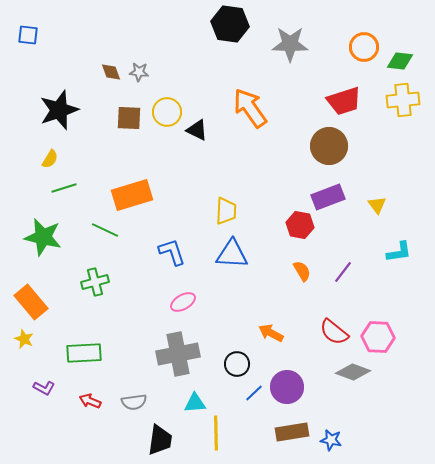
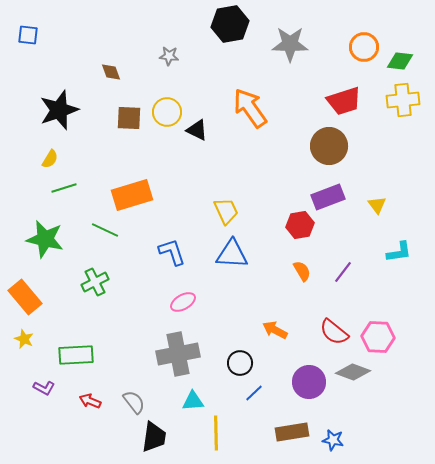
black hexagon at (230, 24): rotated 18 degrees counterclockwise
gray star at (139, 72): moved 30 px right, 16 px up
yellow trapezoid at (226, 211): rotated 28 degrees counterclockwise
red hexagon at (300, 225): rotated 20 degrees counterclockwise
green star at (43, 237): moved 2 px right, 2 px down
green cross at (95, 282): rotated 12 degrees counterclockwise
orange rectangle at (31, 302): moved 6 px left, 5 px up
orange arrow at (271, 333): moved 4 px right, 3 px up
green rectangle at (84, 353): moved 8 px left, 2 px down
black circle at (237, 364): moved 3 px right, 1 px up
purple circle at (287, 387): moved 22 px right, 5 px up
gray semicircle at (134, 402): rotated 120 degrees counterclockwise
cyan triangle at (195, 403): moved 2 px left, 2 px up
black trapezoid at (160, 440): moved 6 px left, 3 px up
blue star at (331, 440): moved 2 px right
